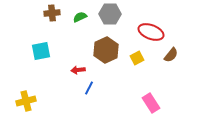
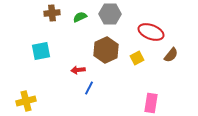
pink rectangle: rotated 42 degrees clockwise
